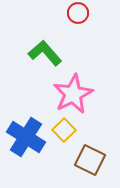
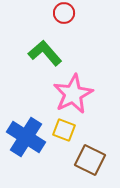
red circle: moved 14 px left
yellow square: rotated 25 degrees counterclockwise
